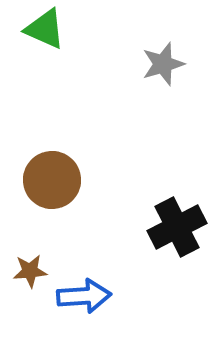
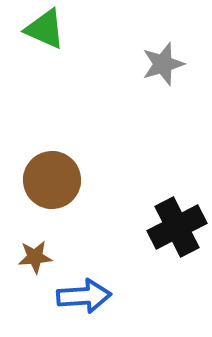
brown star: moved 5 px right, 14 px up
